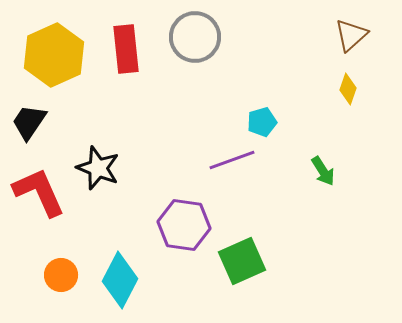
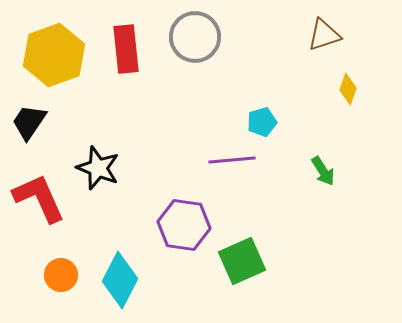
brown triangle: moved 27 px left; rotated 24 degrees clockwise
yellow hexagon: rotated 4 degrees clockwise
purple line: rotated 15 degrees clockwise
red L-shape: moved 6 px down
